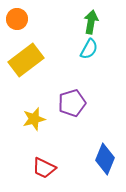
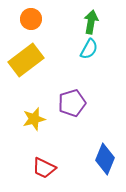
orange circle: moved 14 px right
